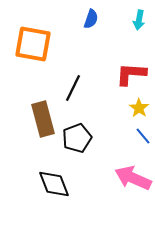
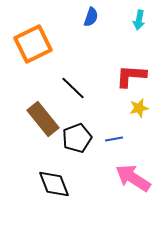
blue semicircle: moved 2 px up
orange square: rotated 36 degrees counterclockwise
red L-shape: moved 2 px down
black line: rotated 72 degrees counterclockwise
yellow star: rotated 24 degrees clockwise
brown rectangle: rotated 24 degrees counterclockwise
blue line: moved 29 px left, 3 px down; rotated 60 degrees counterclockwise
pink arrow: rotated 9 degrees clockwise
